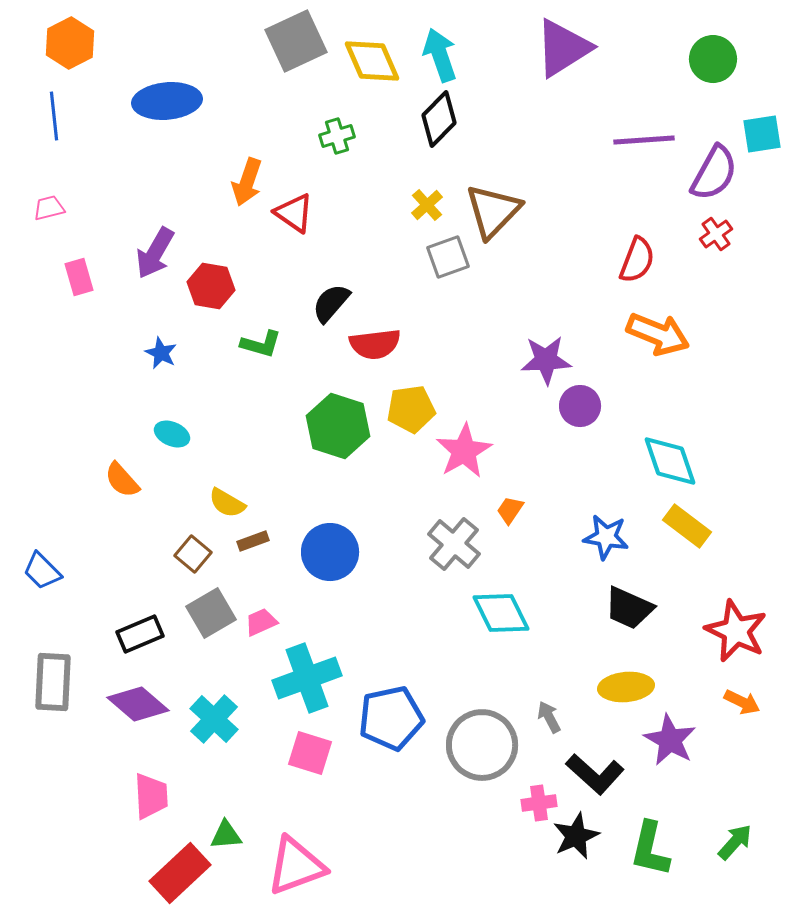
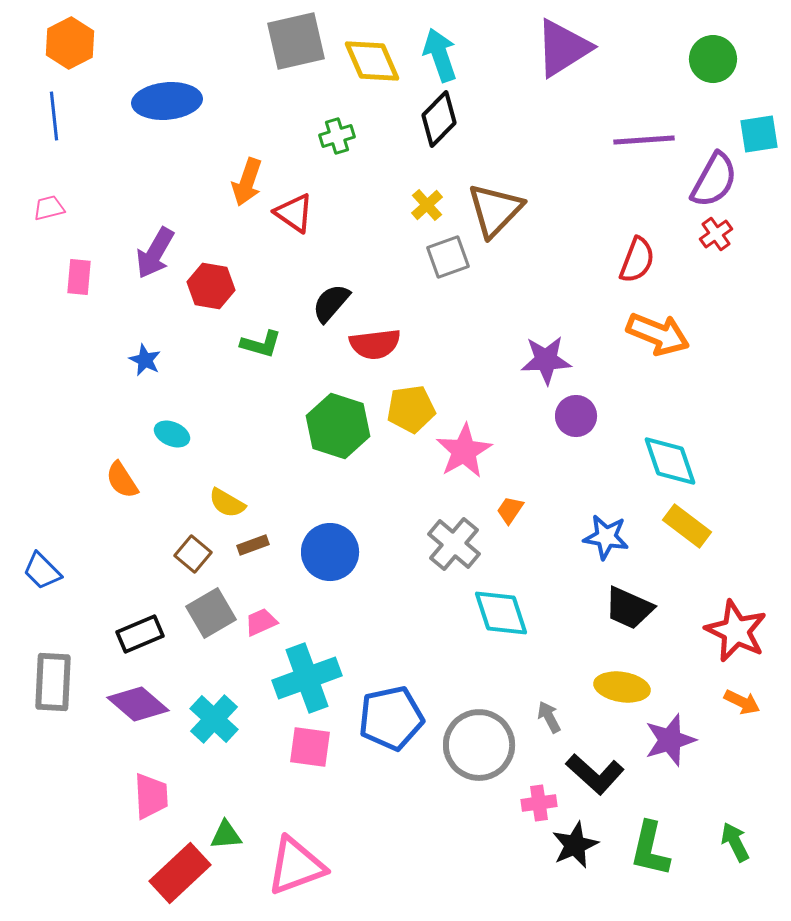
gray square at (296, 41): rotated 12 degrees clockwise
cyan square at (762, 134): moved 3 px left
purple semicircle at (714, 173): moved 7 px down
brown triangle at (493, 211): moved 2 px right, 1 px up
pink rectangle at (79, 277): rotated 21 degrees clockwise
blue star at (161, 353): moved 16 px left, 7 px down
purple circle at (580, 406): moved 4 px left, 10 px down
orange semicircle at (122, 480): rotated 9 degrees clockwise
brown rectangle at (253, 541): moved 4 px down
cyan diamond at (501, 613): rotated 8 degrees clockwise
yellow ellipse at (626, 687): moved 4 px left; rotated 14 degrees clockwise
purple star at (670, 740): rotated 26 degrees clockwise
gray circle at (482, 745): moved 3 px left
pink square at (310, 753): moved 6 px up; rotated 9 degrees counterclockwise
black star at (576, 836): moved 1 px left, 9 px down
green arrow at (735, 842): rotated 69 degrees counterclockwise
